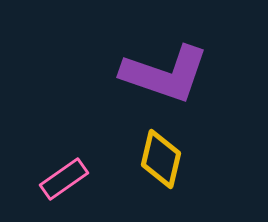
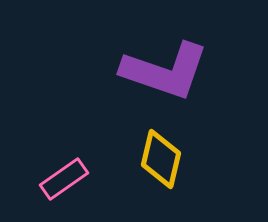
purple L-shape: moved 3 px up
